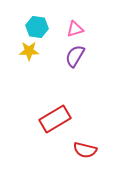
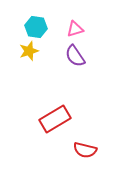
cyan hexagon: moved 1 px left
yellow star: rotated 18 degrees counterclockwise
purple semicircle: rotated 65 degrees counterclockwise
